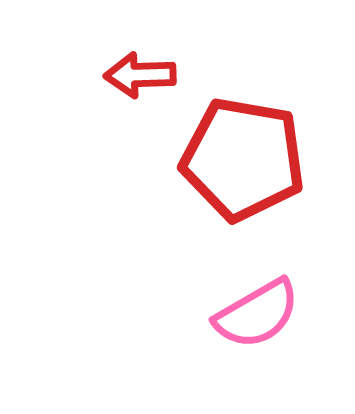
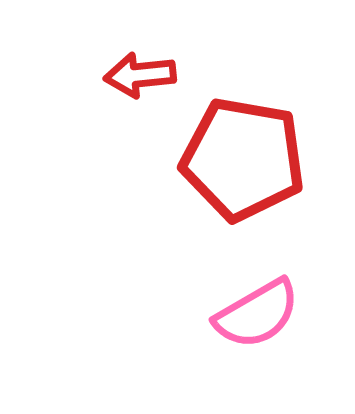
red arrow: rotated 4 degrees counterclockwise
